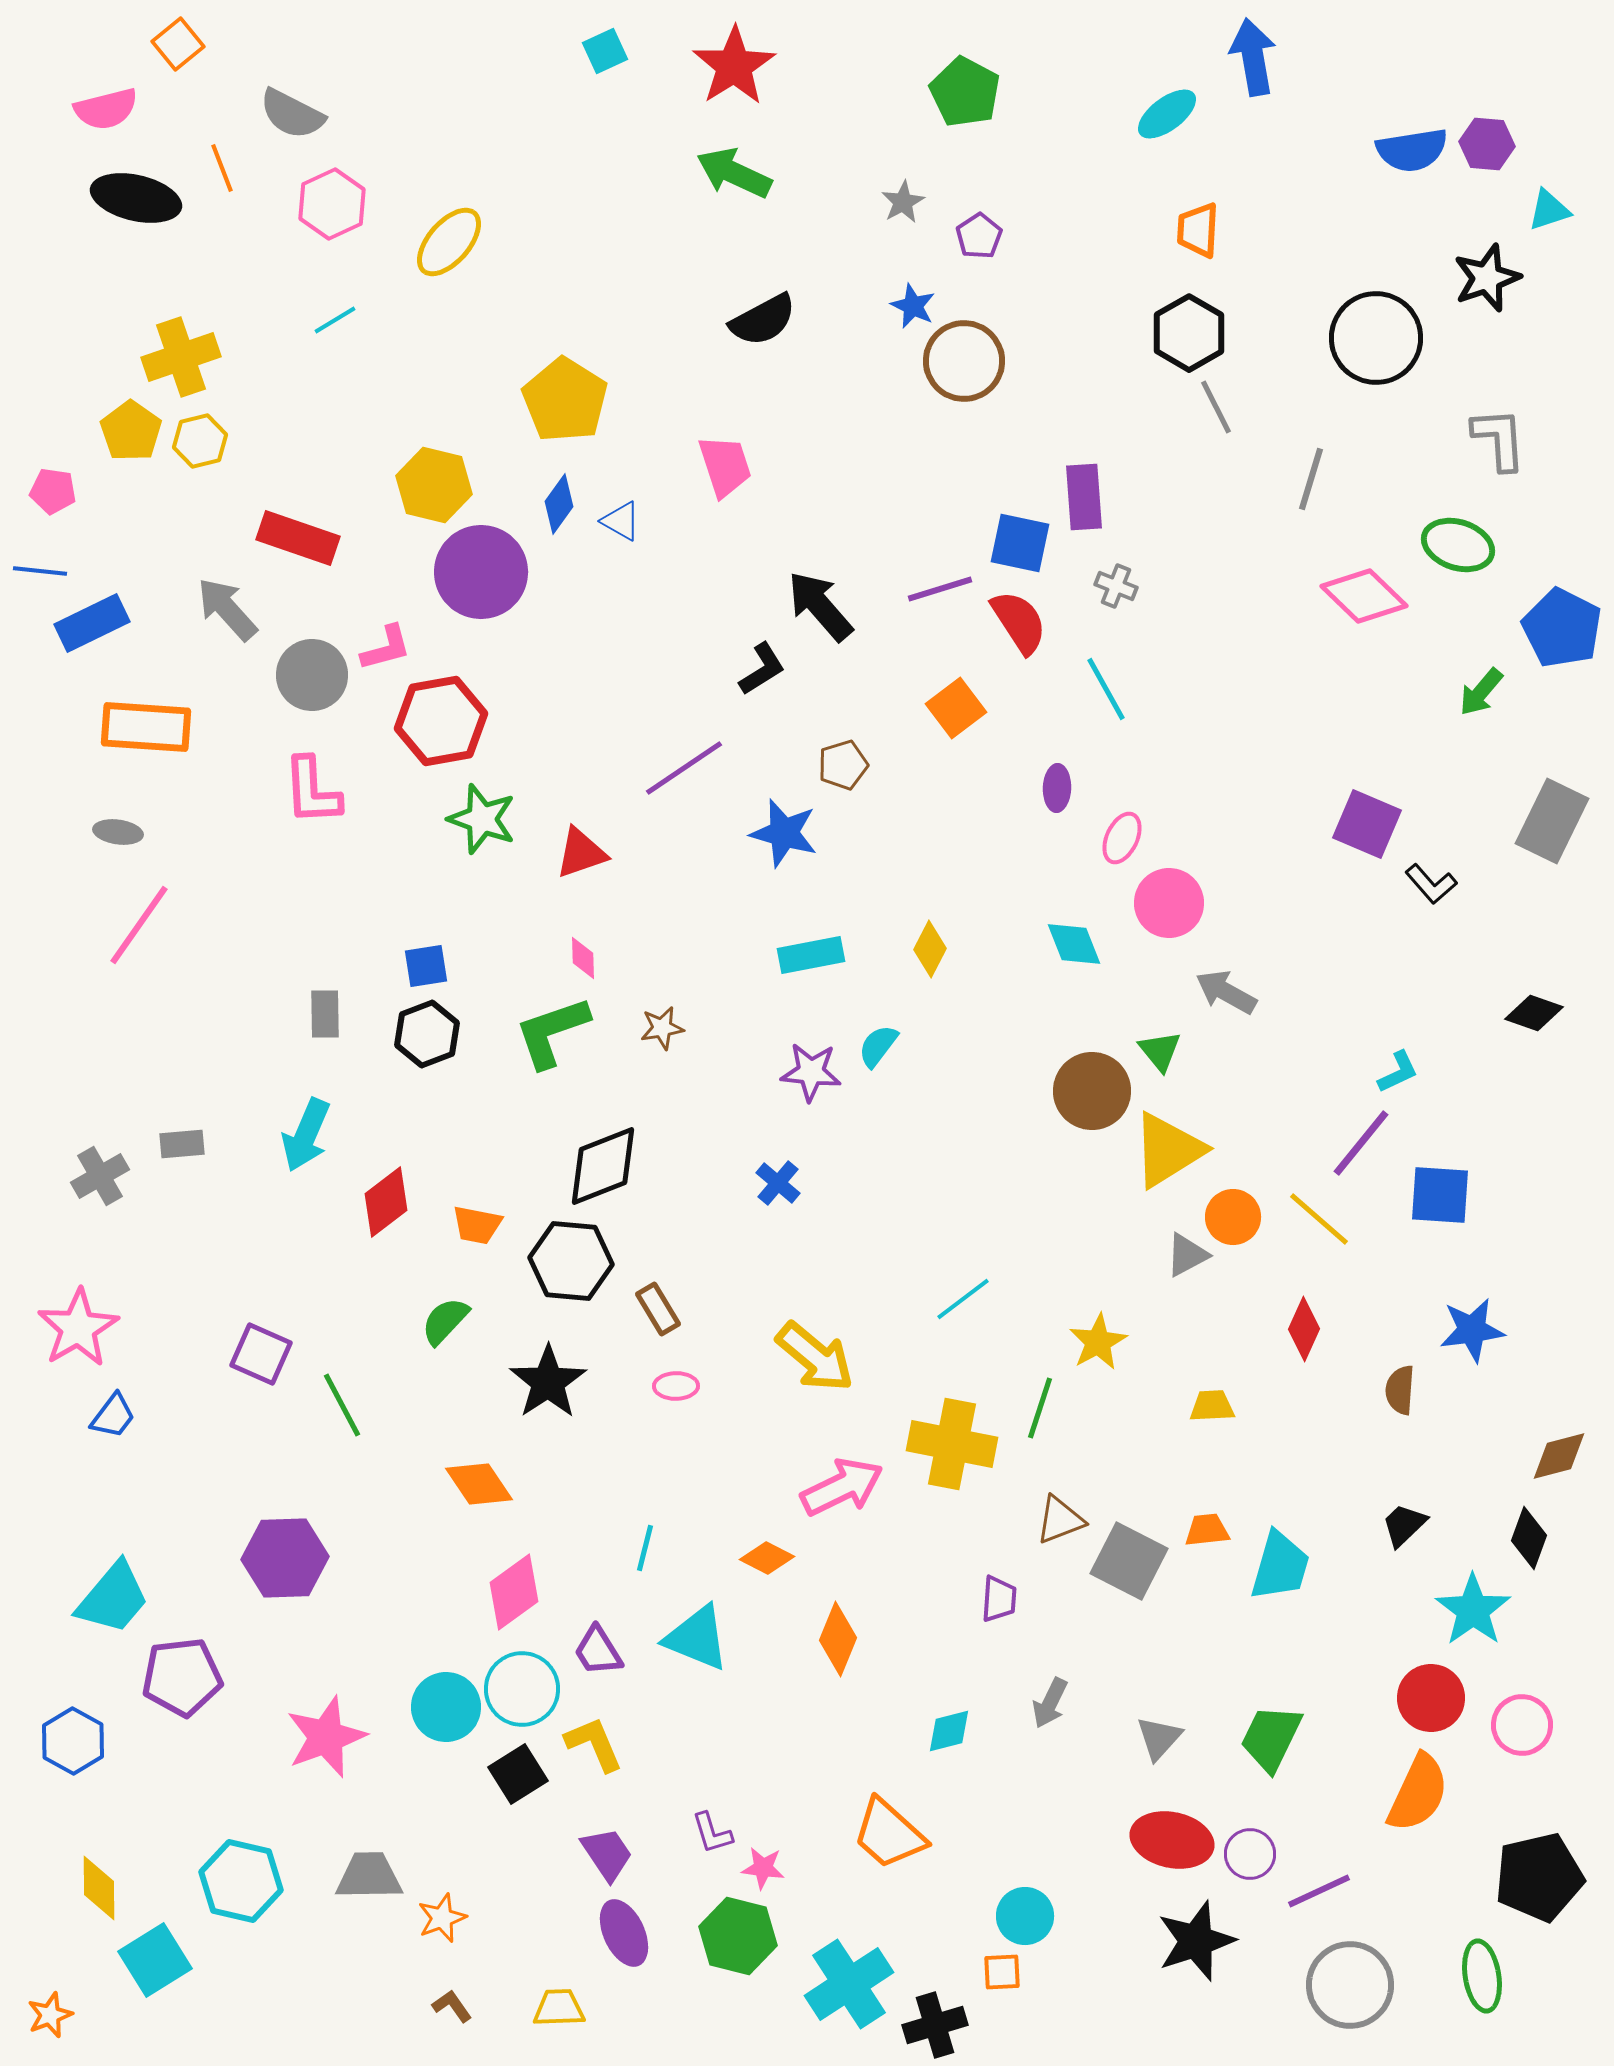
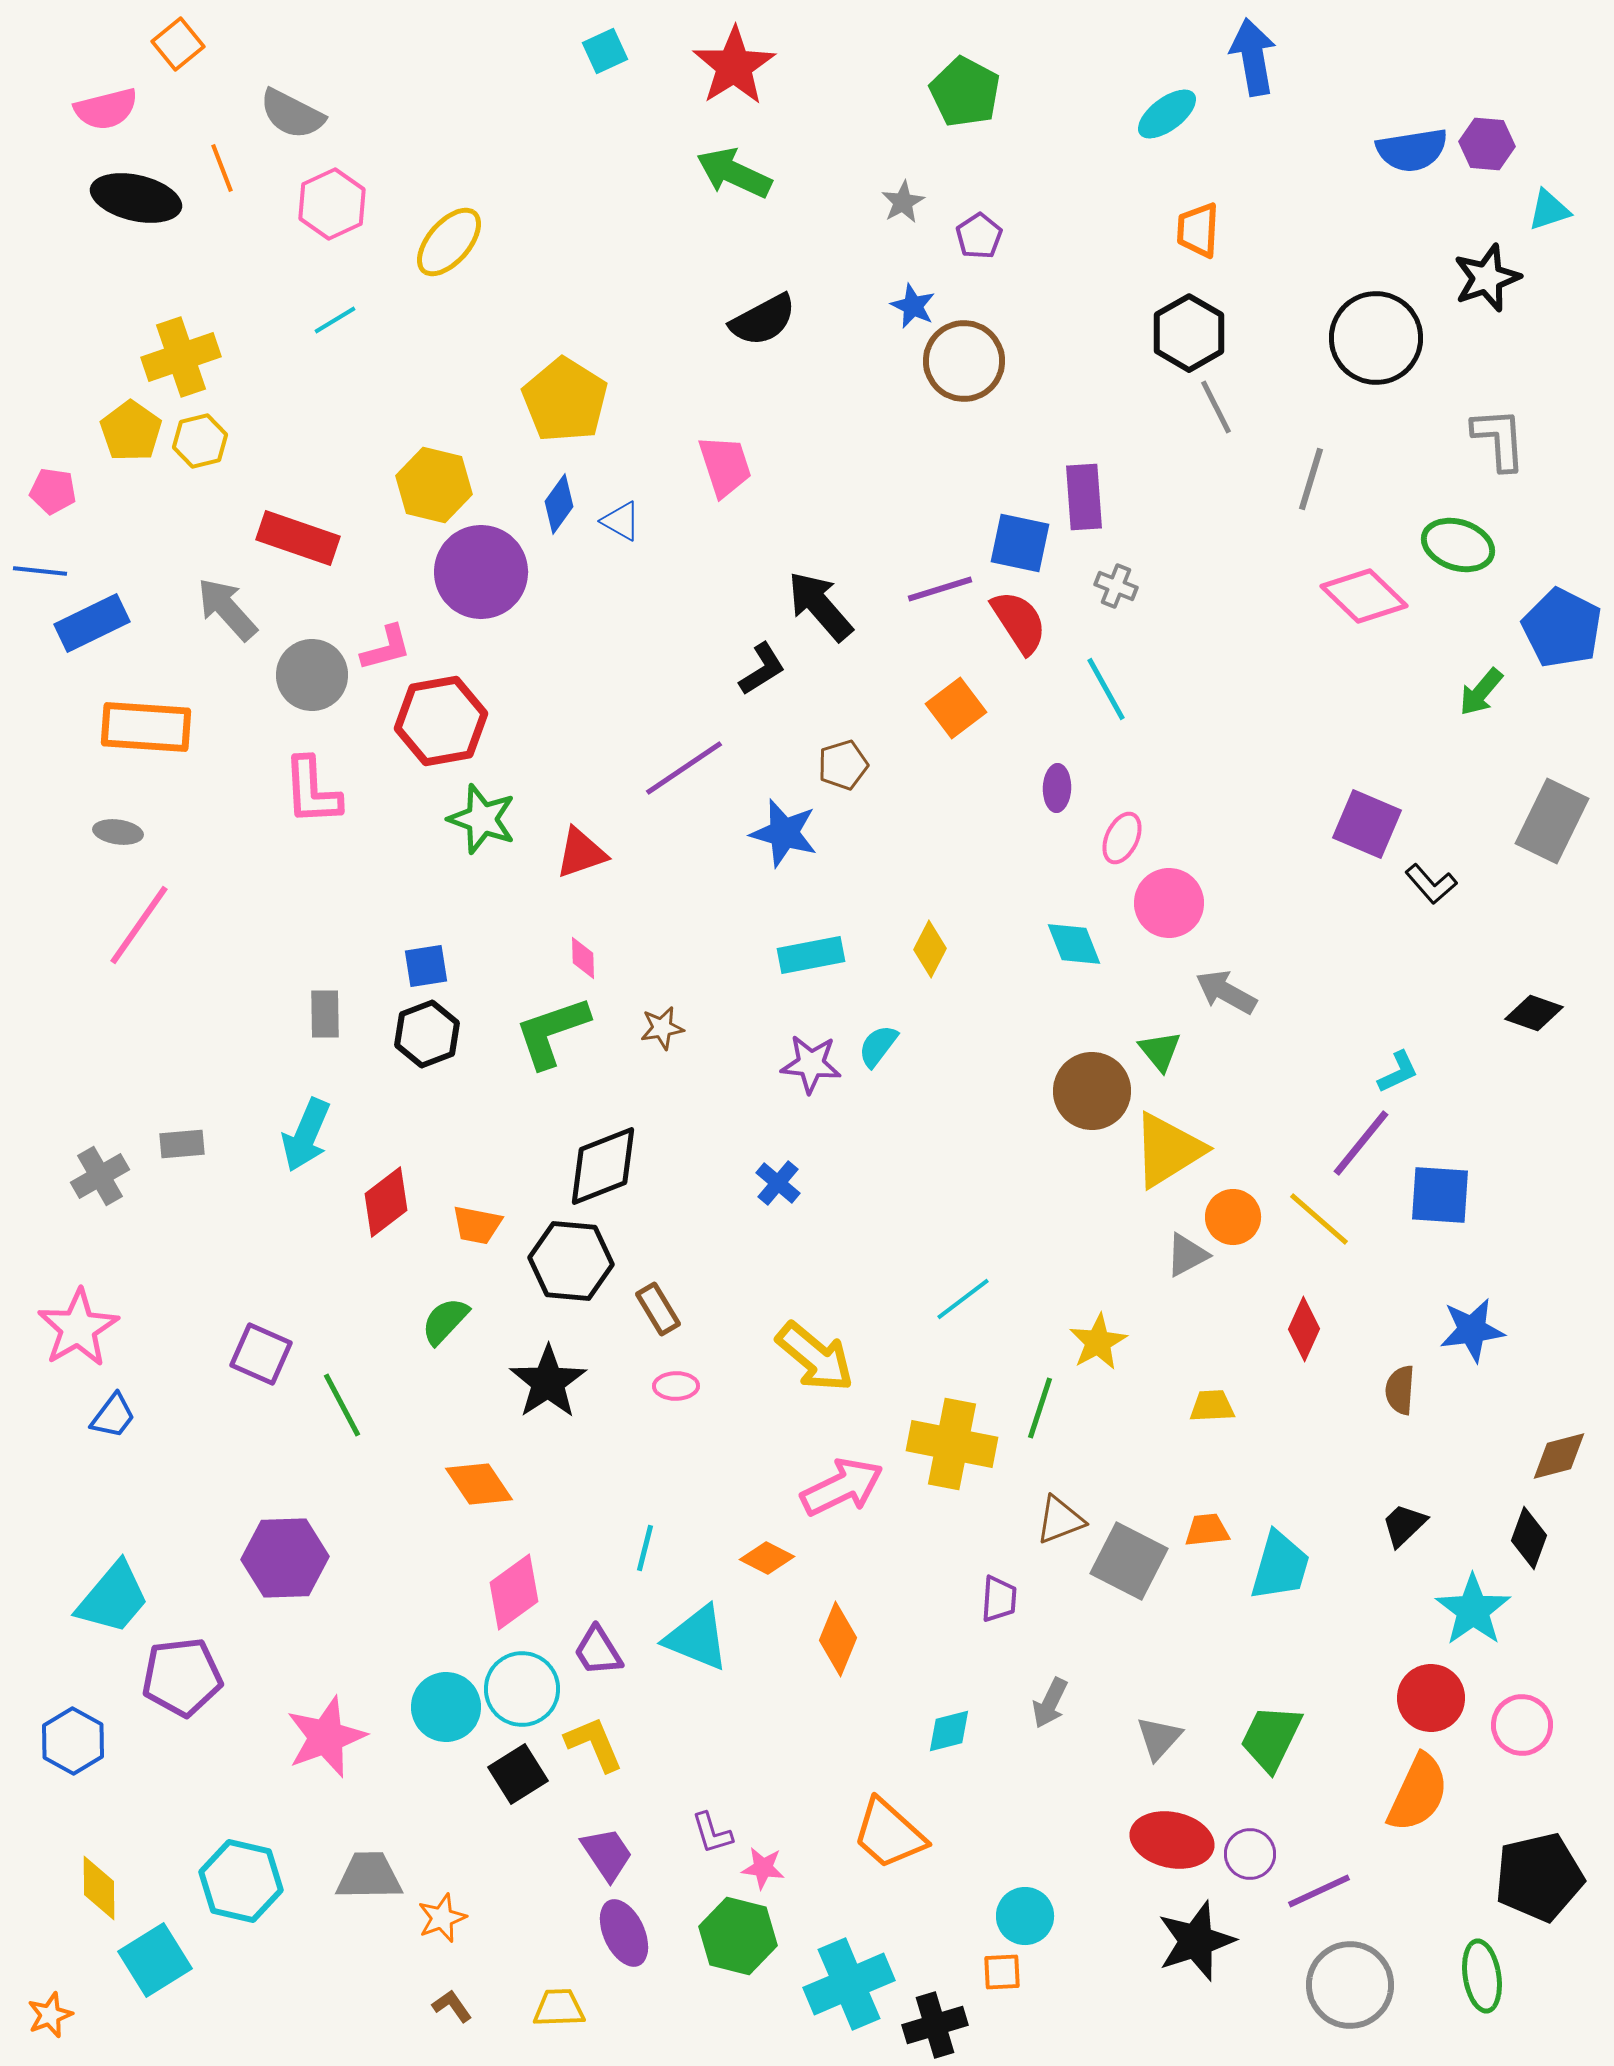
purple star at (811, 1072): moved 8 px up
cyan cross at (849, 1984): rotated 10 degrees clockwise
